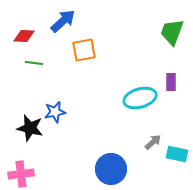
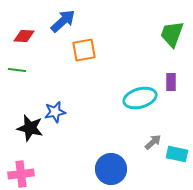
green trapezoid: moved 2 px down
green line: moved 17 px left, 7 px down
